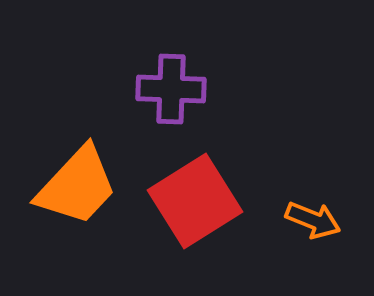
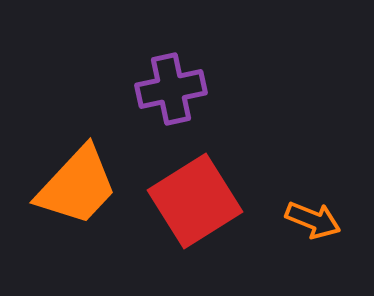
purple cross: rotated 14 degrees counterclockwise
